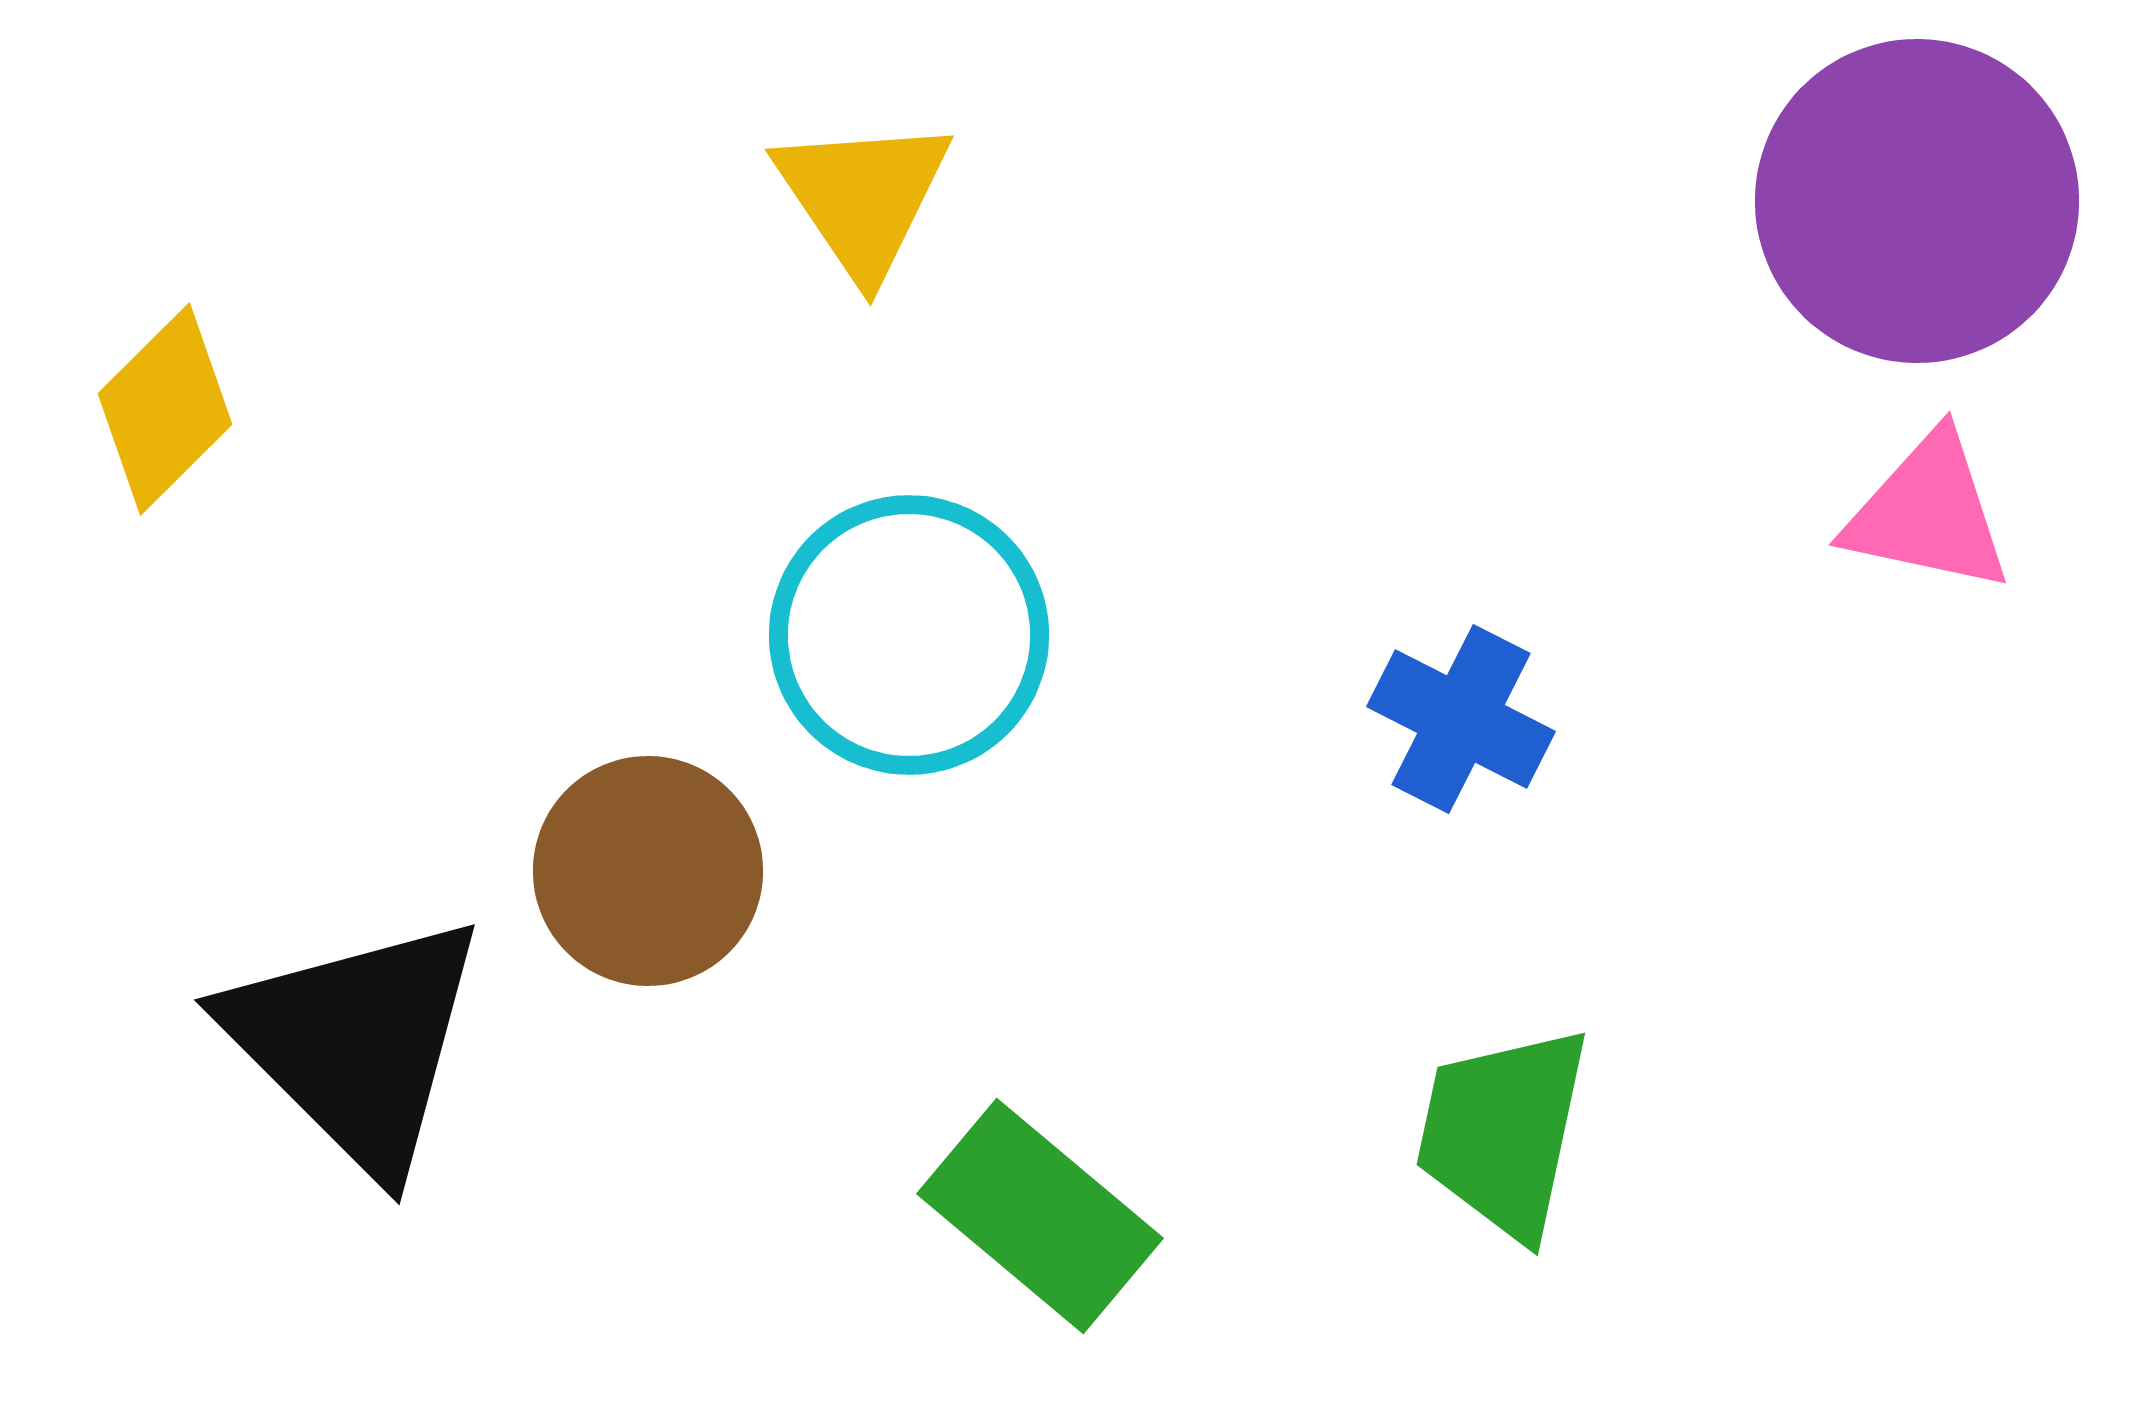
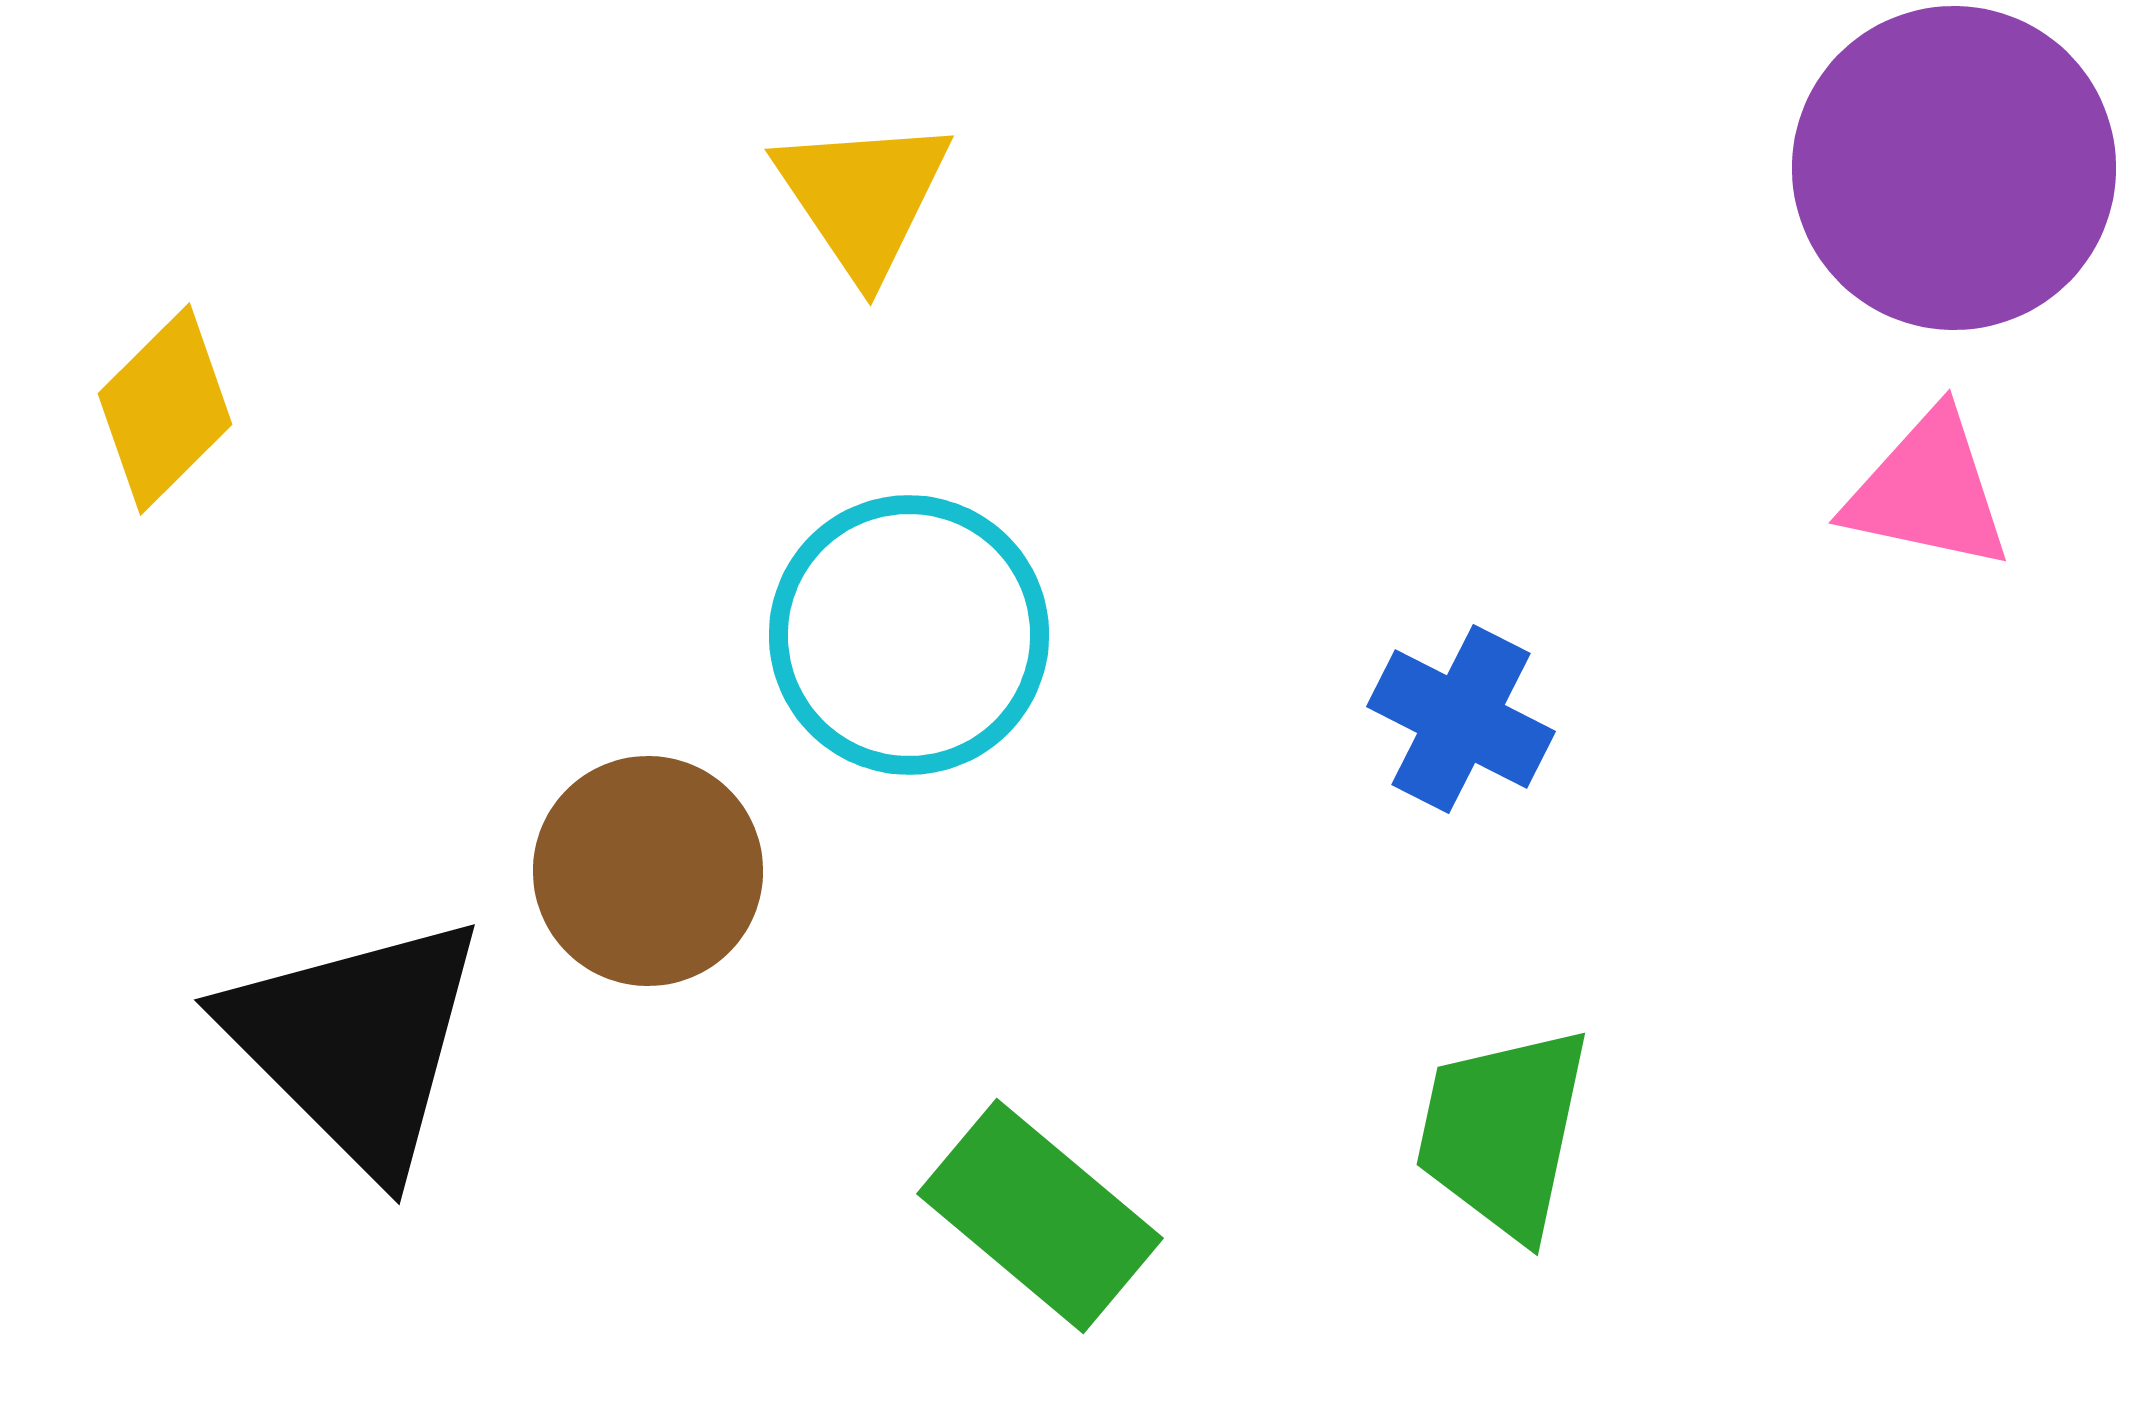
purple circle: moved 37 px right, 33 px up
pink triangle: moved 22 px up
